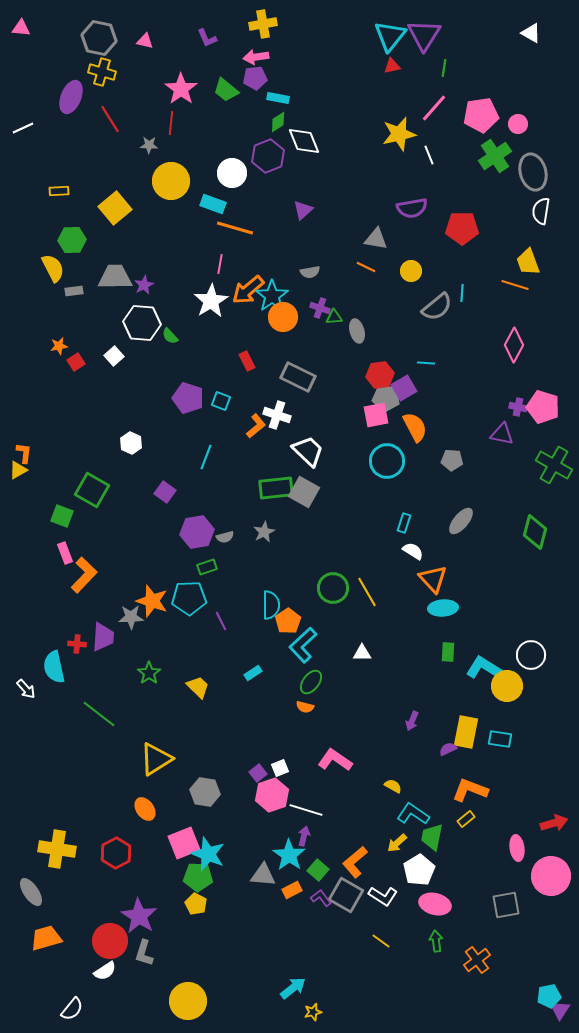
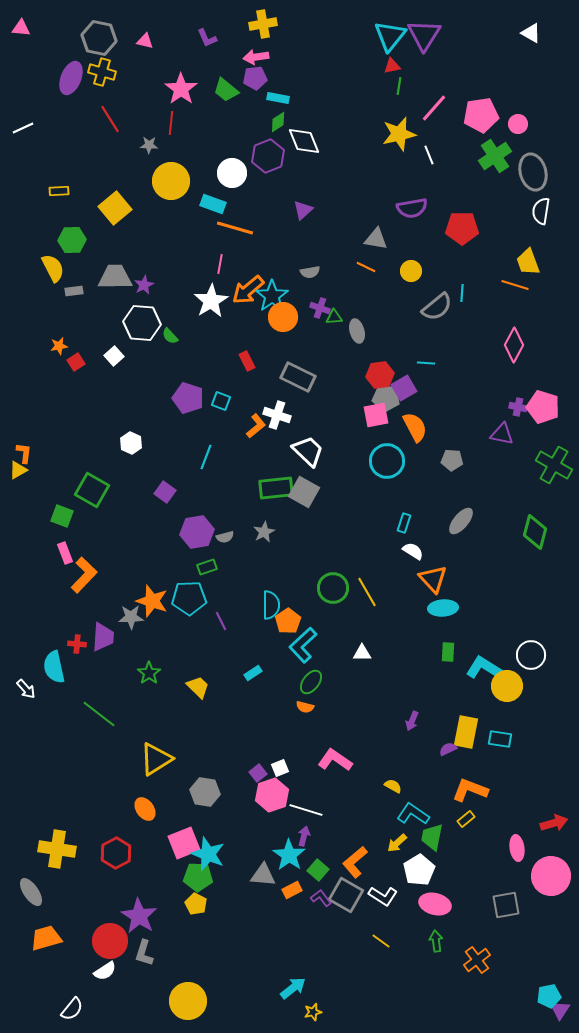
green line at (444, 68): moved 45 px left, 18 px down
purple ellipse at (71, 97): moved 19 px up
